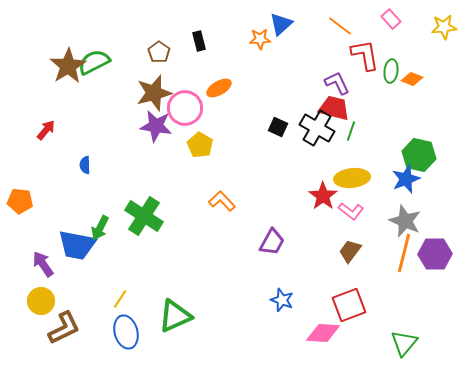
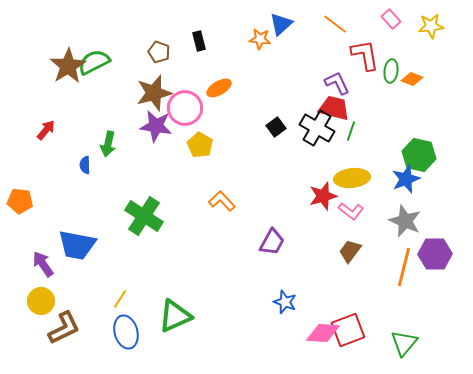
orange line at (340, 26): moved 5 px left, 2 px up
yellow star at (444, 27): moved 13 px left, 1 px up
orange star at (260, 39): rotated 10 degrees clockwise
brown pentagon at (159, 52): rotated 15 degrees counterclockwise
black square at (278, 127): moved 2 px left; rotated 30 degrees clockwise
red star at (323, 196): rotated 20 degrees clockwise
green arrow at (100, 228): moved 8 px right, 84 px up; rotated 15 degrees counterclockwise
orange line at (404, 253): moved 14 px down
blue star at (282, 300): moved 3 px right, 2 px down
red square at (349, 305): moved 1 px left, 25 px down
